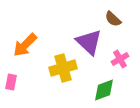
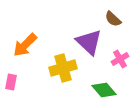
green diamond: rotated 70 degrees clockwise
